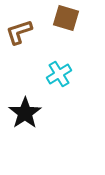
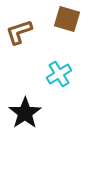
brown square: moved 1 px right, 1 px down
